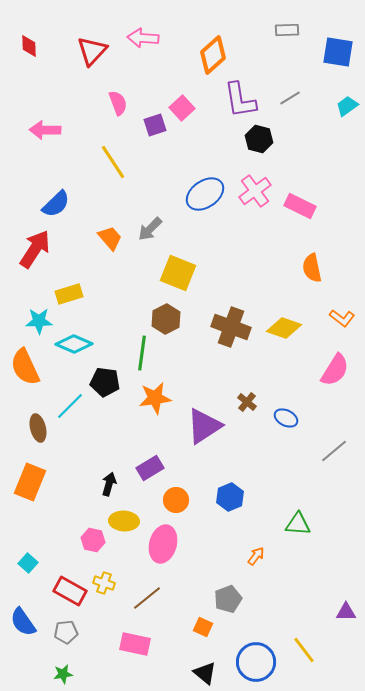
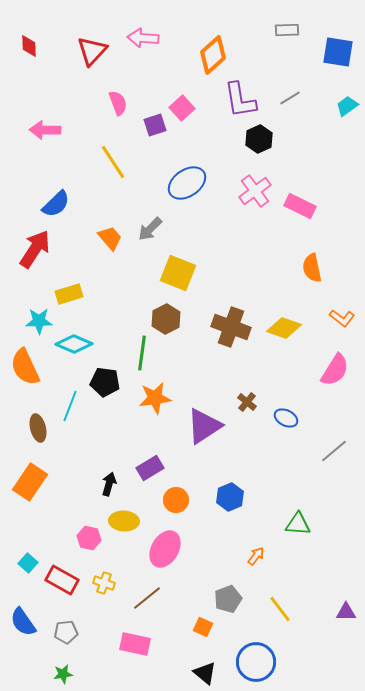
black hexagon at (259, 139): rotated 20 degrees clockwise
blue ellipse at (205, 194): moved 18 px left, 11 px up
cyan line at (70, 406): rotated 24 degrees counterclockwise
orange rectangle at (30, 482): rotated 12 degrees clockwise
pink hexagon at (93, 540): moved 4 px left, 2 px up
pink ellipse at (163, 544): moved 2 px right, 5 px down; rotated 15 degrees clockwise
red rectangle at (70, 591): moved 8 px left, 11 px up
yellow line at (304, 650): moved 24 px left, 41 px up
